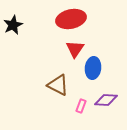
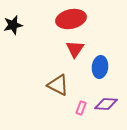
black star: rotated 12 degrees clockwise
blue ellipse: moved 7 px right, 1 px up
purple diamond: moved 4 px down
pink rectangle: moved 2 px down
